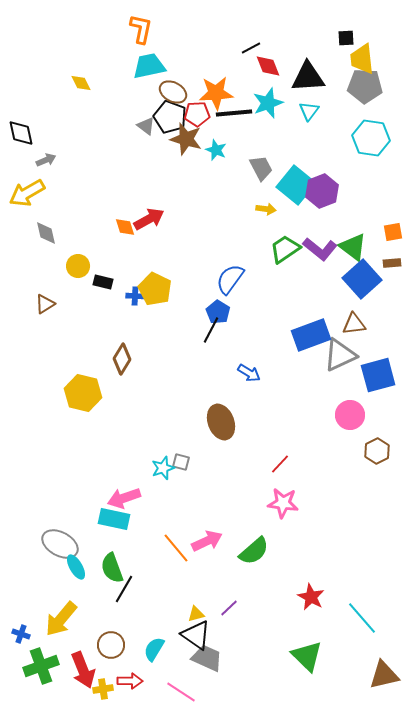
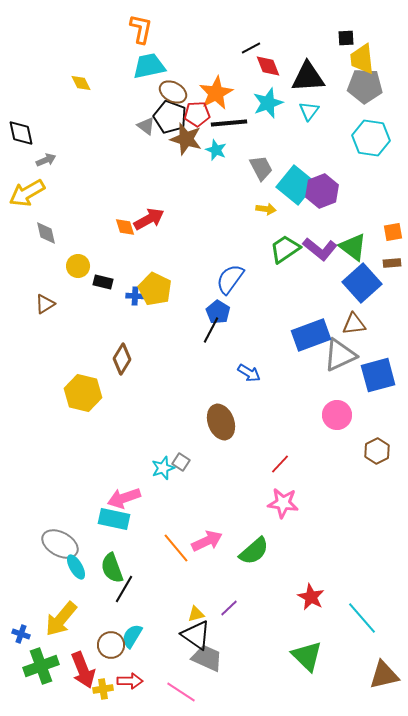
orange star at (216, 93): rotated 24 degrees counterclockwise
black line at (234, 113): moved 5 px left, 10 px down
blue square at (362, 279): moved 4 px down
pink circle at (350, 415): moved 13 px left
gray square at (181, 462): rotated 18 degrees clockwise
cyan semicircle at (154, 649): moved 22 px left, 13 px up
